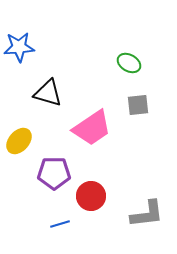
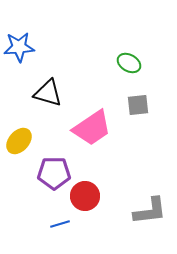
red circle: moved 6 px left
gray L-shape: moved 3 px right, 3 px up
